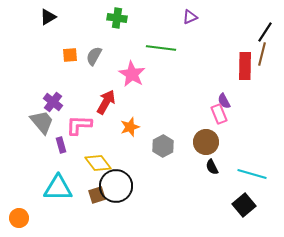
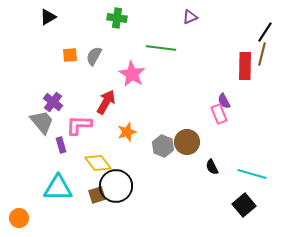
orange star: moved 3 px left, 5 px down
brown circle: moved 19 px left
gray hexagon: rotated 10 degrees counterclockwise
